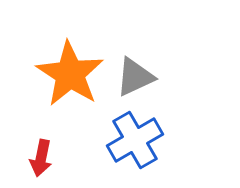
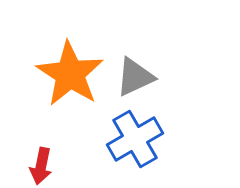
blue cross: moved 1 px up
red arrow: moved 8 px down
